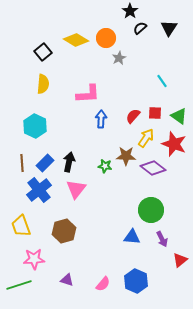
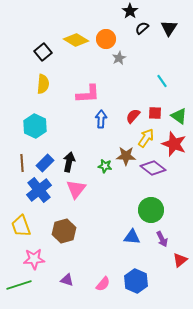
black semicircle: moved 2 px right
orange circle: moved 1 px down
